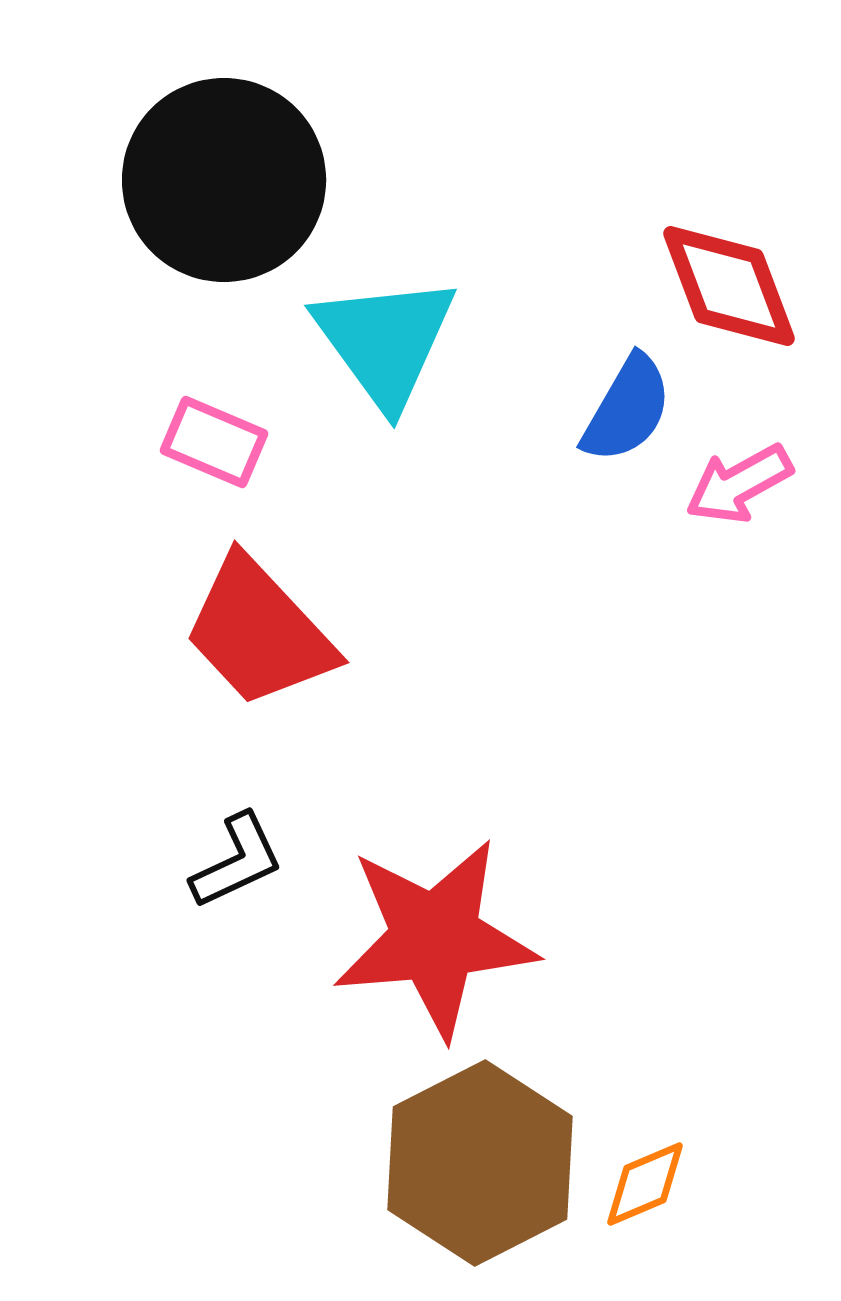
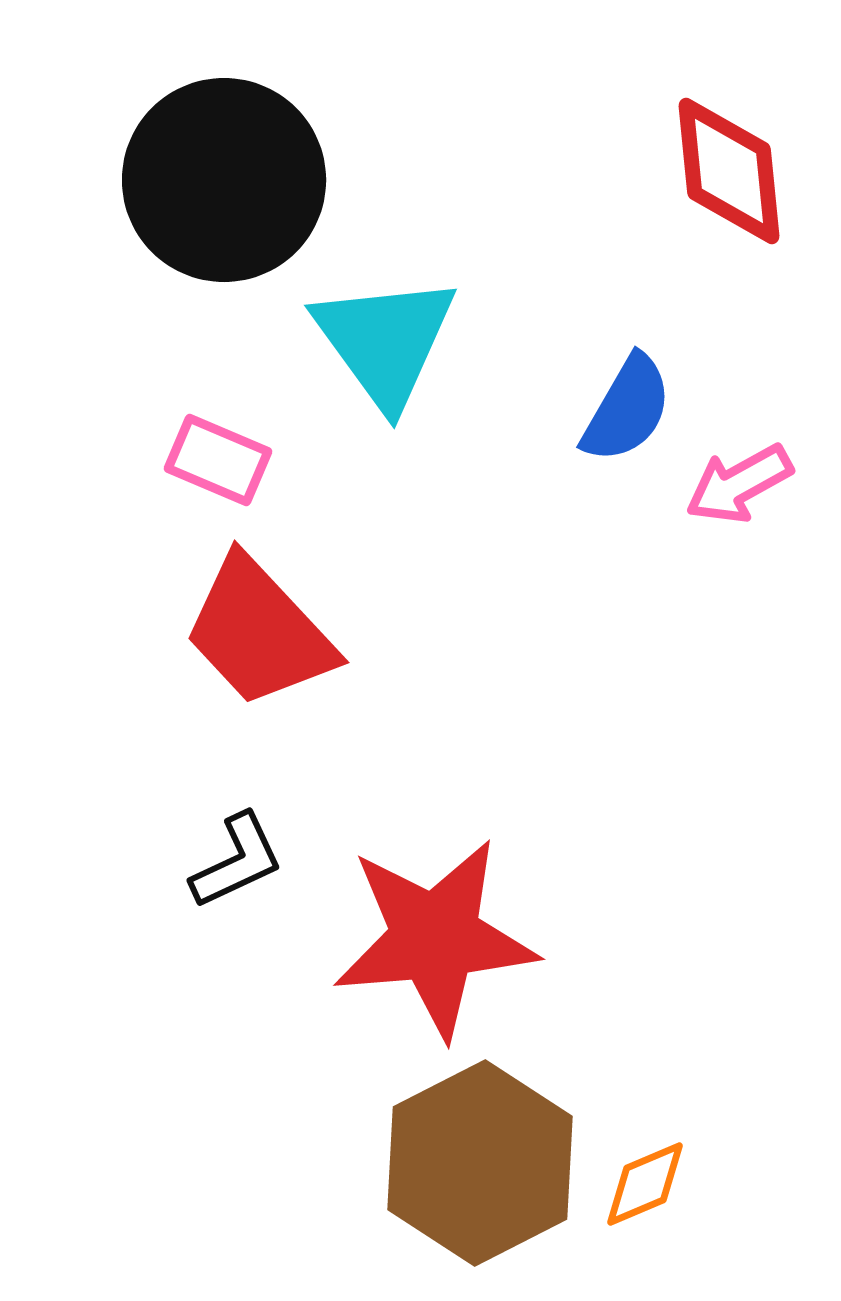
red diamond: moved 115 px up; rotated 15 degrees clockwise
pink rectangle: moved 4 px right, 18 px down
